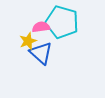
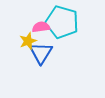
blue triangle: rotated 20 degrees clockwise
